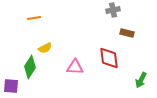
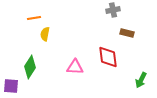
yellow semicircle: moved 14 px up; rotated 128 degrees clockwise
red diamond: moved 1 px left, 1 px up
